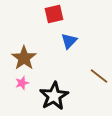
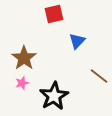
blue triangle: moved 8 px right
